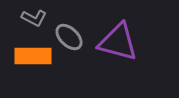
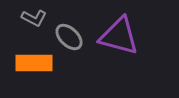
purple triangle: moved 1 px right, 6 px up
orange rectangle: moved 1 px right, 7 px down
